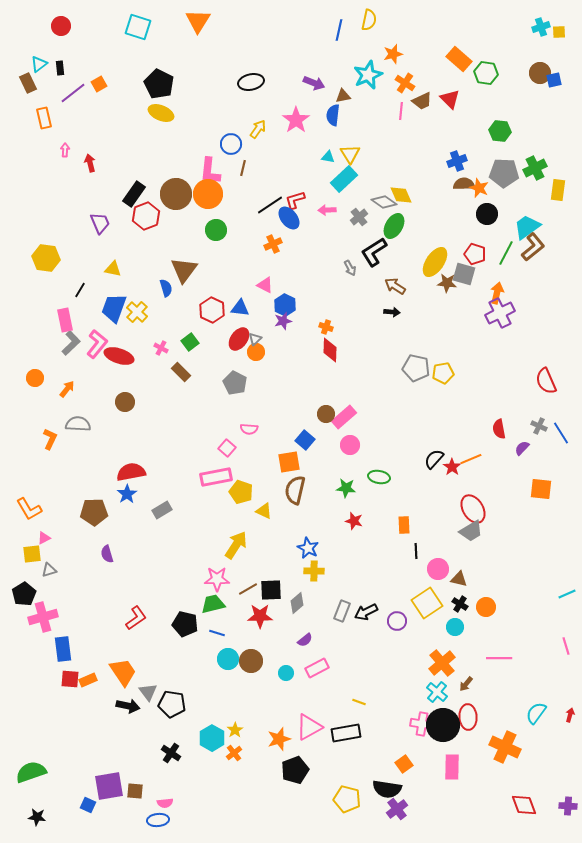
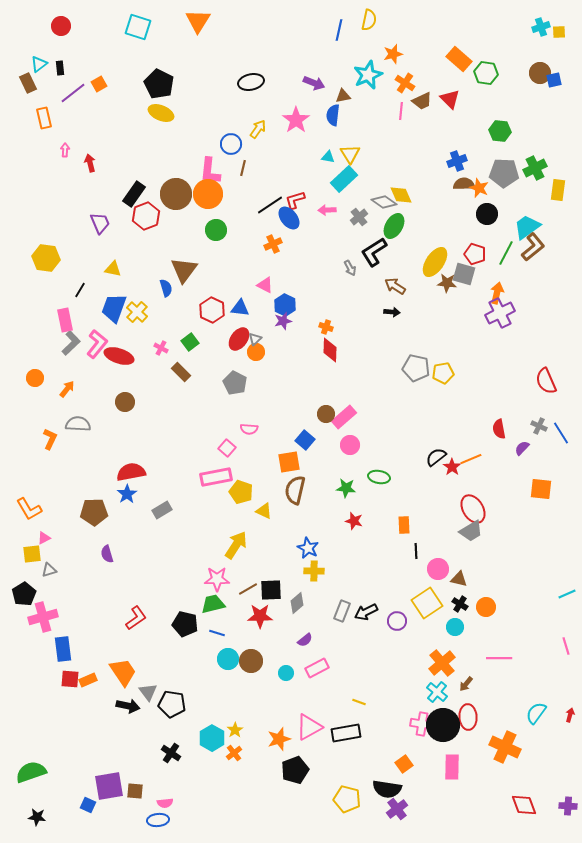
black semicircle at (434, 459): moved 2 px right, 2 px up; rotated 10 degrees clockwise
